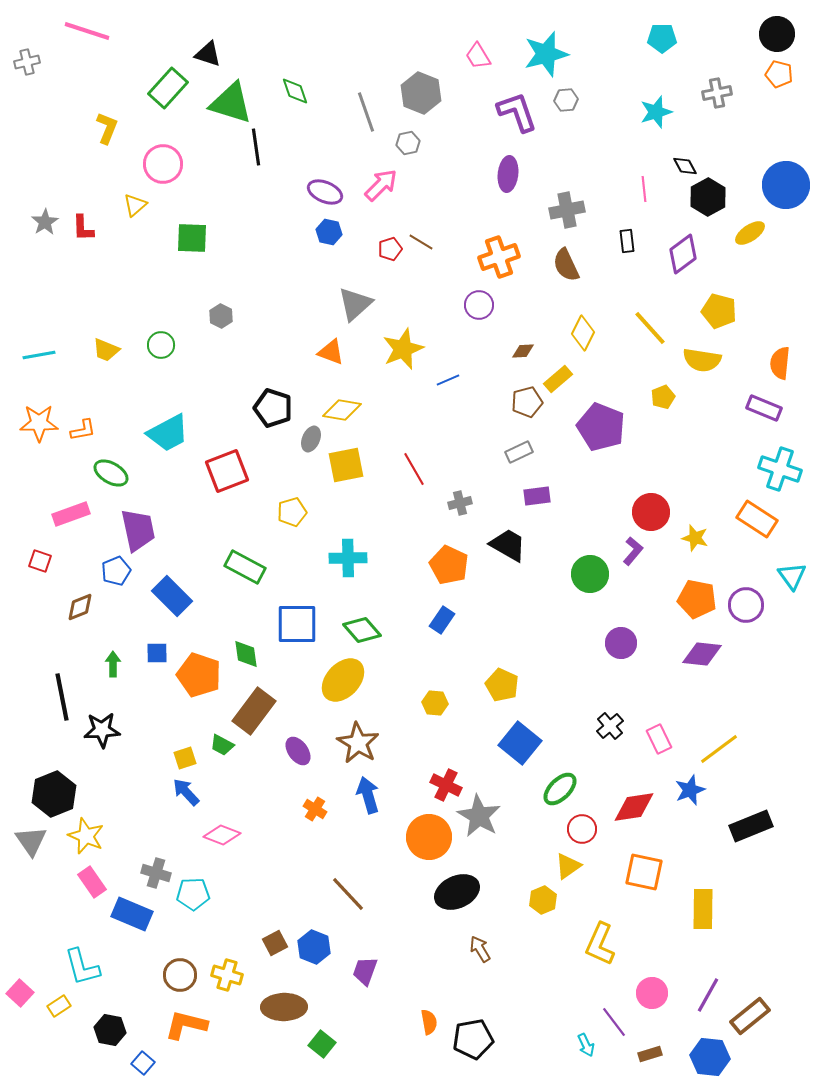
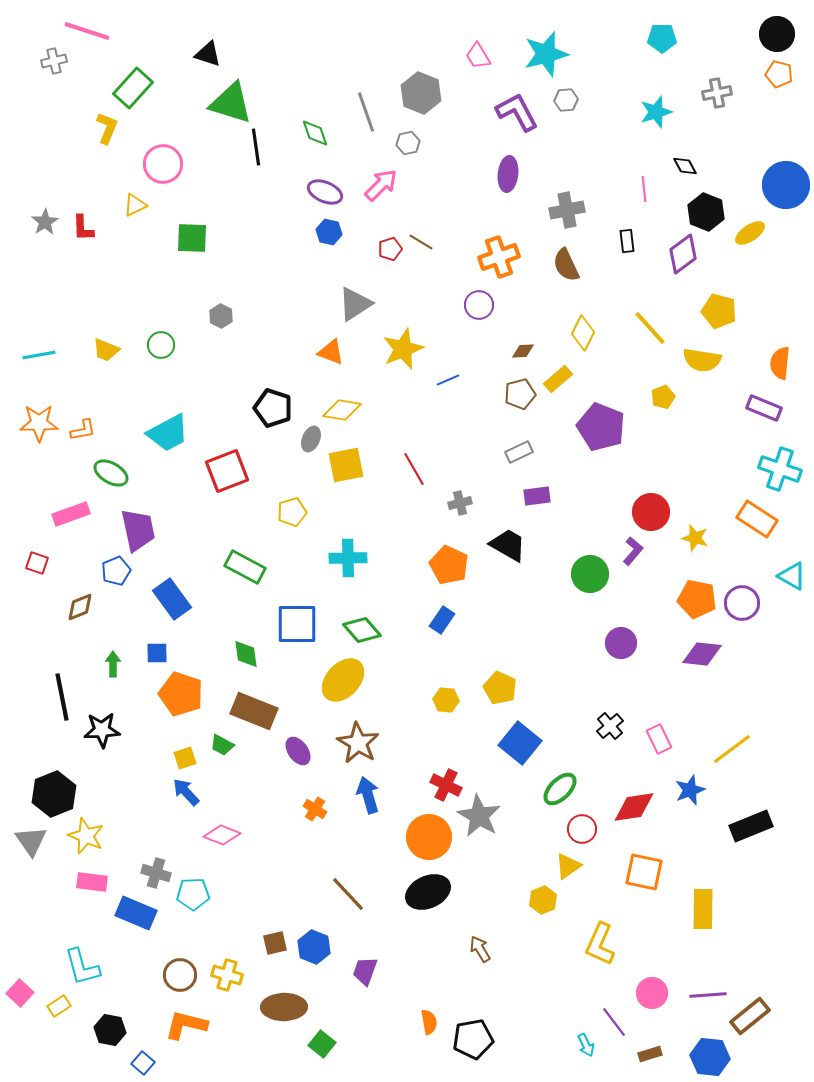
gray cross at (27, 62): moved 27 px right, 1 px up
green rectangle at (168, 88): moved 35 px left
green diamond at (295, 91): moved 20 px right, 42 px down
purple L-shape at (517, 112): rotated 9 degrees counterclockwise
black hexagon at (708, 197): moved 2 px left, 15 px down; rotated 9 degrees counterclockwise
yellow triangle at (135, 205): rotated 15 degrees clockwise
gray triangle at (355, 304): rotated 9 degrees clockwise
brown pentagon at (527, 402): moved 7 px left, 8 px up
red square at (40, 561): moved 3 px left, 2 px down
cyan triangle at (792, 576): rotated 24 degrees counterclockwise
blue rectangle at (172, 596): moved 3 px down; rotated 9 degrees clockwise
purple circle at (746, 605): moved 4 px left, 2 px up
orange pentagon at (199, 675): moved 18 px left, 19 px down
yellow pentagon at (502, 685): moved 2 px left, 3 px down
yellow hexagon at (435, 703): moved 11 px right, 3 px up
brown rectangle at (254, 711): rotated 75 degrees clockwise
yellow line at (719, 749): moved 13 px right
pink rectangle at (92, 882): rotated 48 degrees counterclockwise
black ellipse at (457, 892): moved 29 px left
blue rectangle at (132, 914): moved 4 px right, 1 px up
brown square at (275, 943): rotated 15 degrees clockwise
purple line at (708, 995): rotated 57 degrees clockwise
